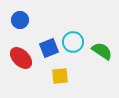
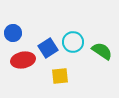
blue circle: moved 7 px left, 13 px down
blue square: moved 1 px left; rotated 12 degrees counterclockwise
red ellipse: moved 2 px right, 2 px down; rotated 55 degrees counterclockwise
